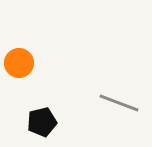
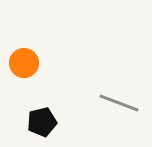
orange circle: moved 5 px right
